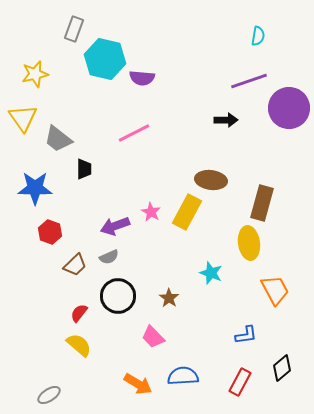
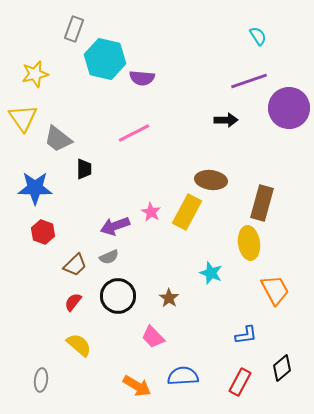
cyan semicircle: rotated 42 degrees counterclockwise
red hexagon: moved 7 px left
red semicircle: moved 6 px left, 11 px up
orange arrow: moved 1 px left, 2 px down
gray ellipse: moved 8 px left, 15 px up; rotated 50 degrees counterclockwise
